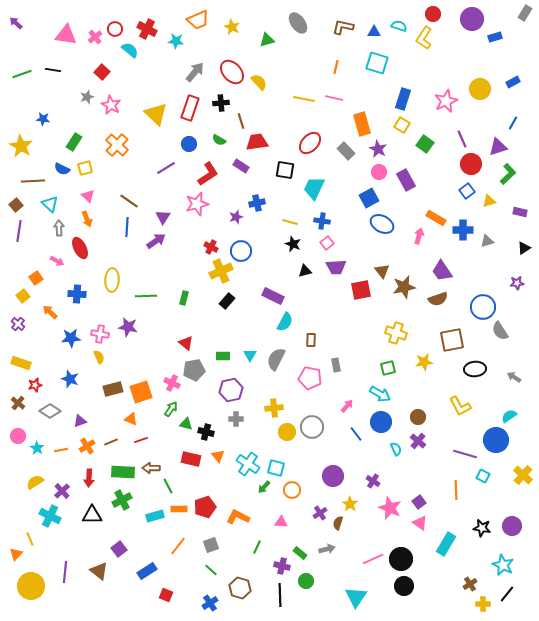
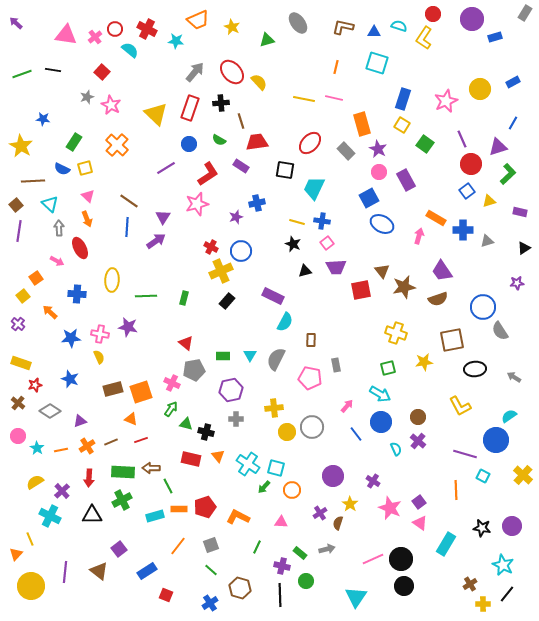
yellow line at (290, 222): moved 7 px right
